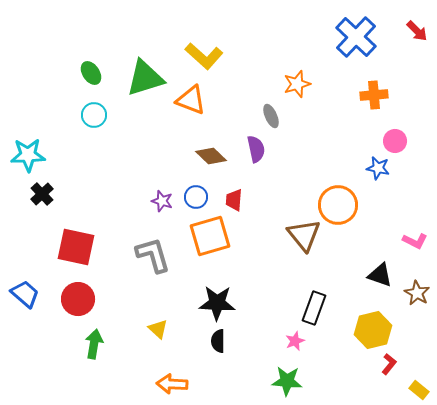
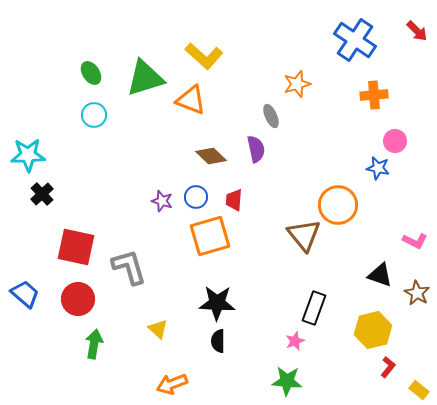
blue cross: moved 1 px left, 3 px down; rotated 9 degrees counterclockwise
gray L-shape: moved 24 px left, 12 px down
red L-shape: moved 1 px left, 3 px down
orange arrow: rotated 24 degrees counterclockwise
